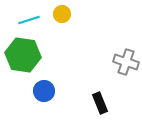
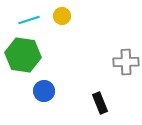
yellow circle: moved 2 px down
gray cross: rotated 20 degrees counterclockwise
